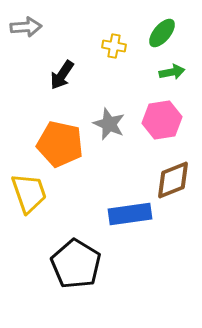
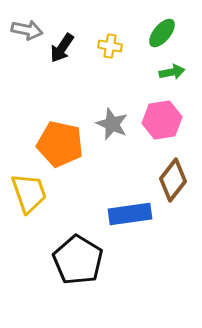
gray arrow: moved 1 px right, 3 px down; rotated 16 degrees clockwise
yellow cross: moved 4 px left
black arrow: moved 27 px up
gray star: moved 3 px right
brown diamond: rotated 30 degrees counterclockwise
black pentagon: moved 2 px right, 4 px up
